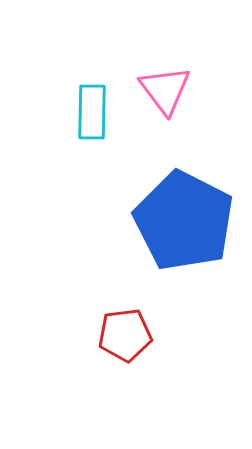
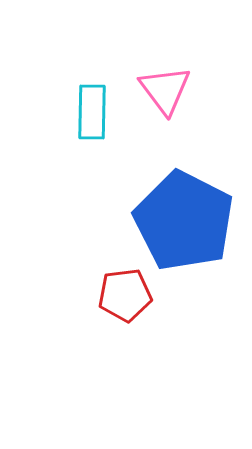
red pentagon: moved 40 px up
